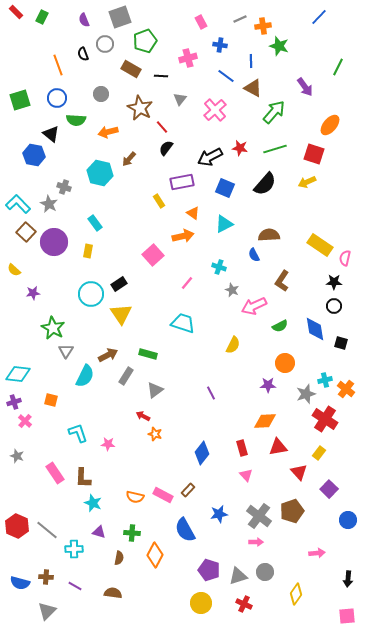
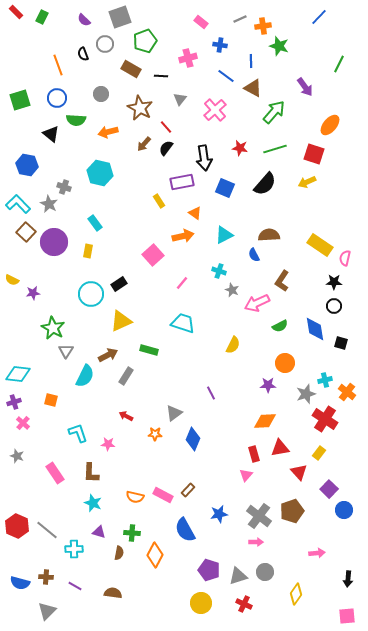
purple semicircle at (84, 20): rotated 24 degrees counterclockwise
pink rectangle at (201, 22): rotated 24 degrees counterclockwise
green line at (338, 67): moved 1 px right, 3 px up
red line at (162, 127): moved 4 px right
blue hexagon at (34, 155): moved 7 px left, 10 px down
black arrow at (210, 157): moved 6 px left, 1 px down; rotated 70 degrees counterclockwise
brown arrow at (129, 159): moved 15 px right, 15 px up
orange triangle at (193, 213): moved 2 px right
cyan triangle at (224, 224): moved 11 px down
cyan cross at (219, 267): moved 4 px down
yellow semicircle at (14, 270): moved 2 px left, 10 px down; rotated 16 degrees counterclockwise
pink line at (187, 283): moved 5 px left
pink arrow at (254, 306): moved 3 px right, 3 px up
yellow triangle at (121, 314): moved 7 px down; rotated 40 degrees clockwise
green rectangle at (148, 354): moved 1 px right, 4 px up
orange cross at (346, 389): moved 1 px right, 3 px down
gray triangle at (155, 390): moved 19 px right, 23 px down
red arrow at (143, 416): moved 17 px left
pink cross at (25, 421): moved 2 px left, 2 px down
orange star at (155, 434): rotated 16 degrees counterclockwise
red triangle at (278, 447): moved 2 px right, 1 px down
red rectangle at (242, 448): moved 12 px right, 6 px down
blue diamond at (202, 453): moved 9 px left, 14 px up; rotated 15 degrees counterclockwise
pink triangle at (246, 475): rotated 24 degrees clockwise
brown L-shape at (83, 478): moved 8 px right, 5 px up
blue circle at (348, 520): moved 4 px left, 10 px up
brown semicircle at (119, 558): moved 5 px up
